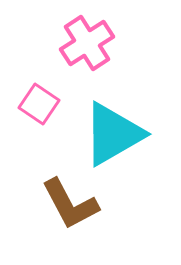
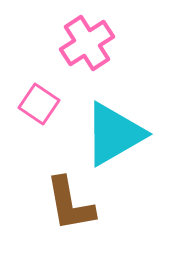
cyan triangle: moved 1 px right
brown L-shape: rotated 18 degrees clockwise
